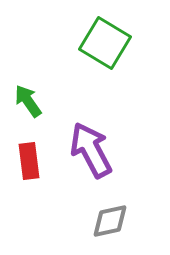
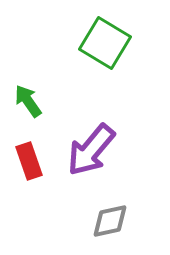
purple arrow: rotated 112 degrees counterclockwise
red rectangle: rotated 12 degrees counterclockwise
